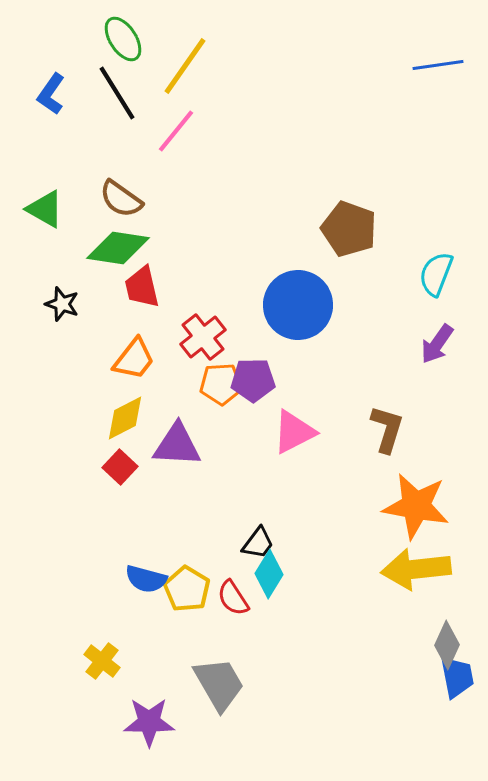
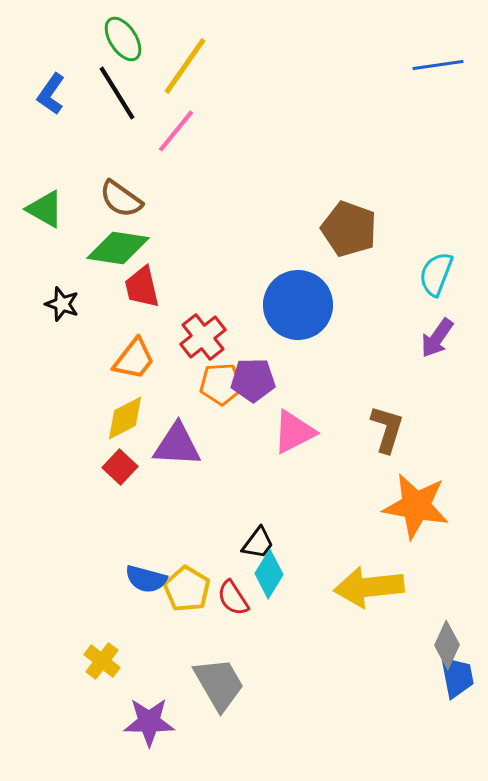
purple arrow: moved 6 px up
yellow arrow: moved 47 px left, 18 px down
